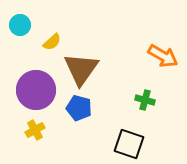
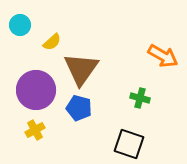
green cross: moved 5 px left, 2 px up
